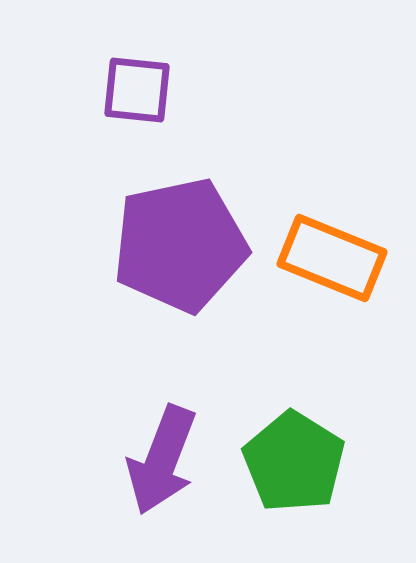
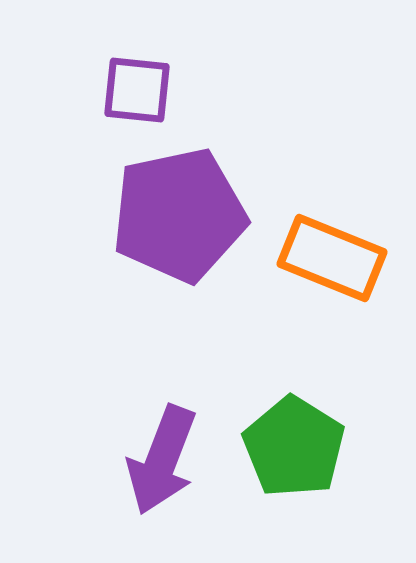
purple pentagon: moved 1 px left, 30 px up
green pentagon: moved 15 px up
